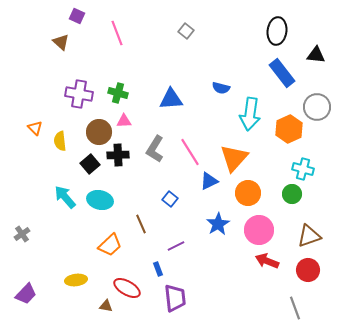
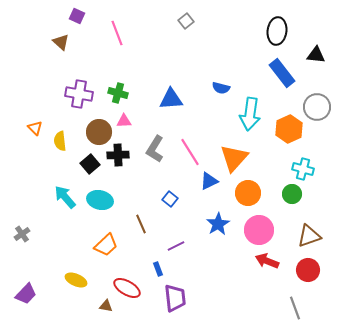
gray square at (186, 31): moved 10 px up; rotated 14 degrees clockwise
orange trapezoid at (110, 245): moved 4 px left
yellow ellipse at (76, 280): rotated 30 degrees clockwise
